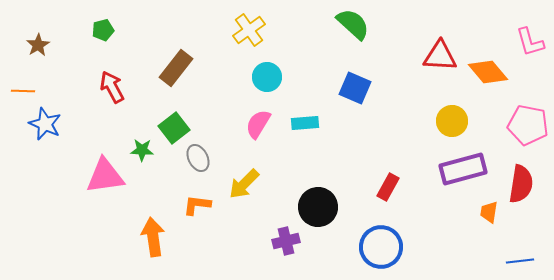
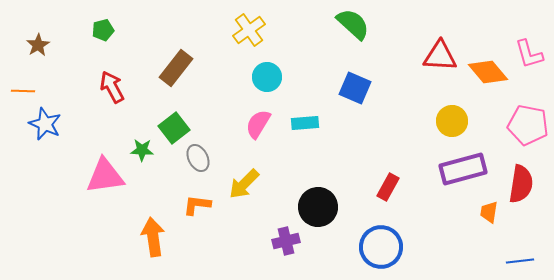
pink L-shape: moved 1 px left, 12 px down
